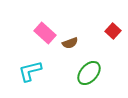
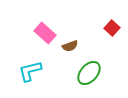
red square: moved 1 px left, 3 px up
brown semicircle: moved 3 px down
